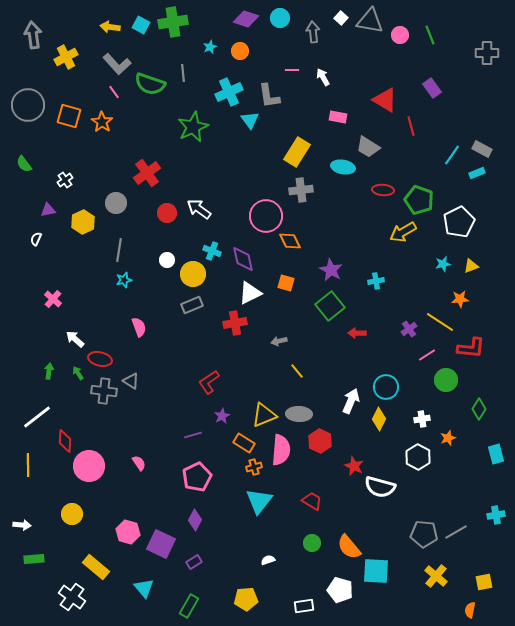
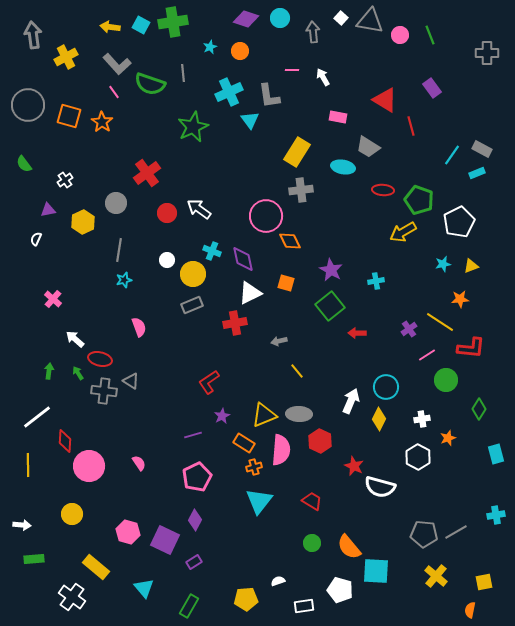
purple square at (161, 544): moved 4 px right, 4 px up
white semicircle at (268, 560): moved 10 px right, 21 px down
